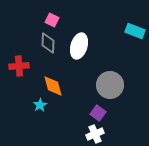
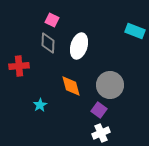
orange diamond: moved 18 px right
purple square: moved 1 px right, 3 px up
white cross: moved 6 px right, 1 px up
